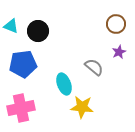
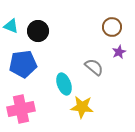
brown circle: moved 4 px left, 3 px down
pink cross: moved 1 px down
